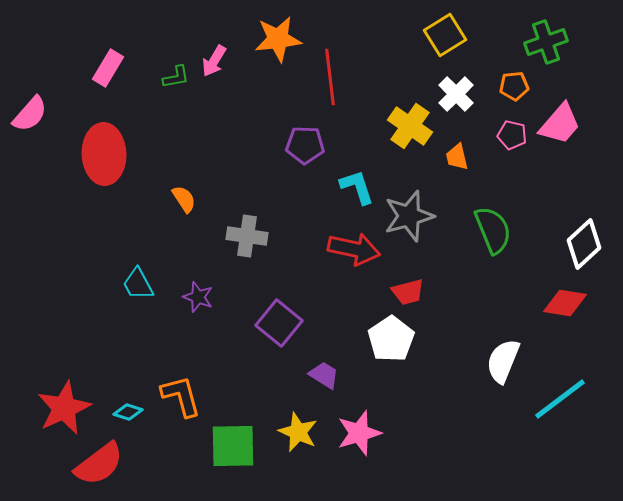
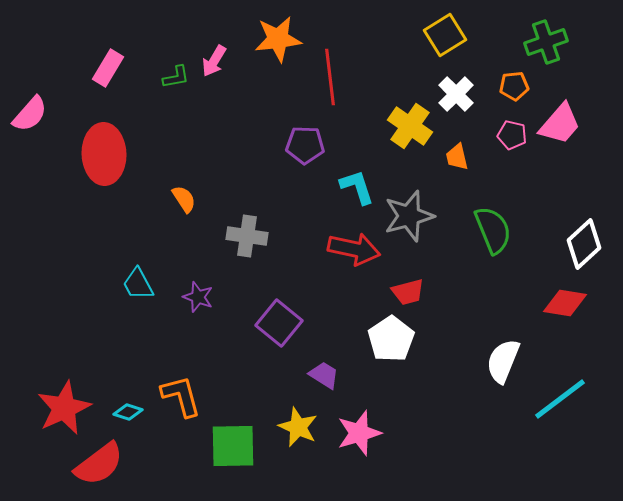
yellow star: moved 5 px up
